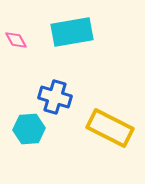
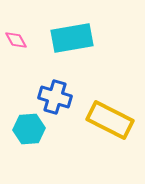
cyan rectangle: moved 6 px down
yellow rectangle: moved 8 px up
